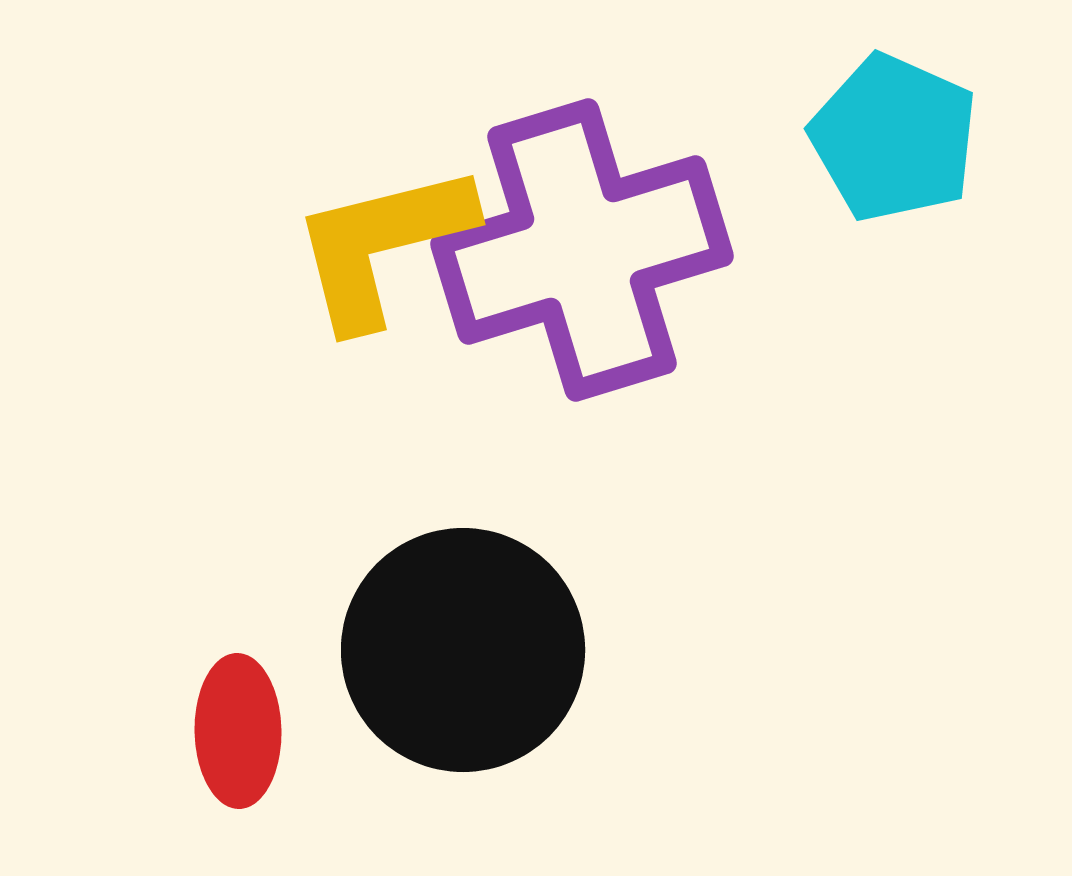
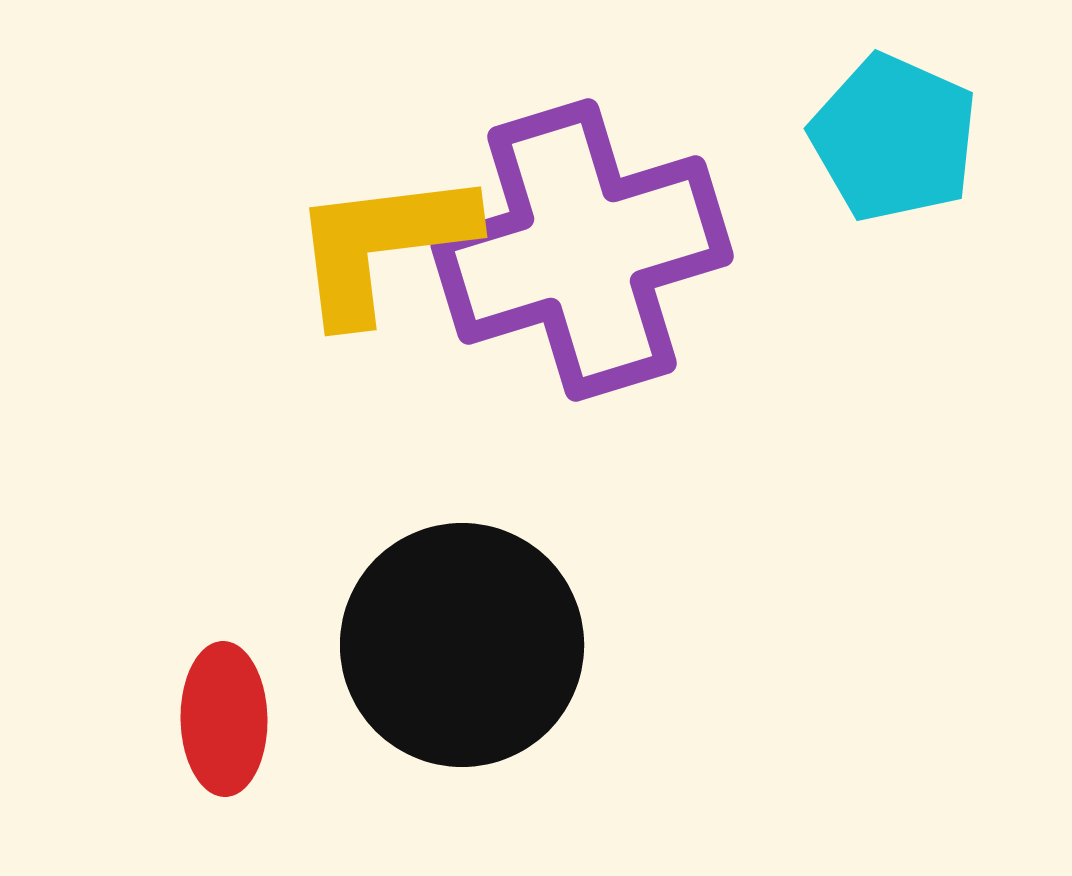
yellow L-shape: rotated 7 degrees clockwise
black circle: moved 1 px left, 5 px up
red ellipse: moved 14 px left, 12 px up
